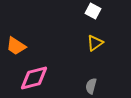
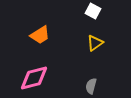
orange trapezoid: moved 24 px right, 11 px up; rotated 65 degrees counterclockwise
